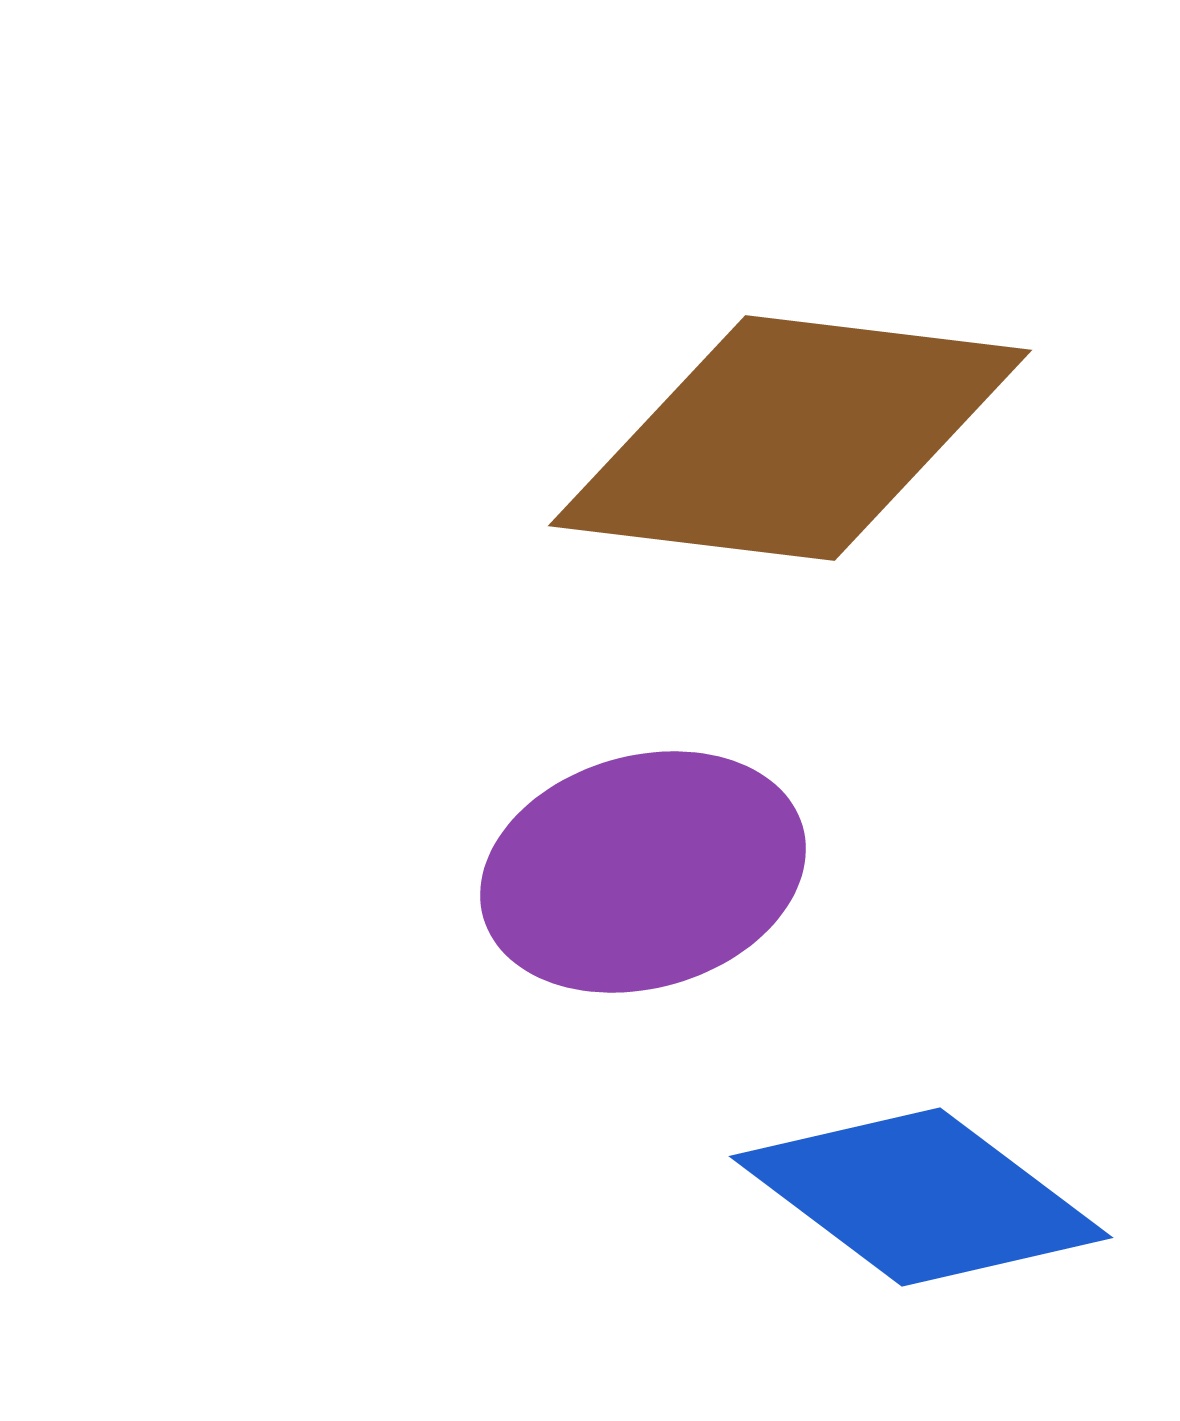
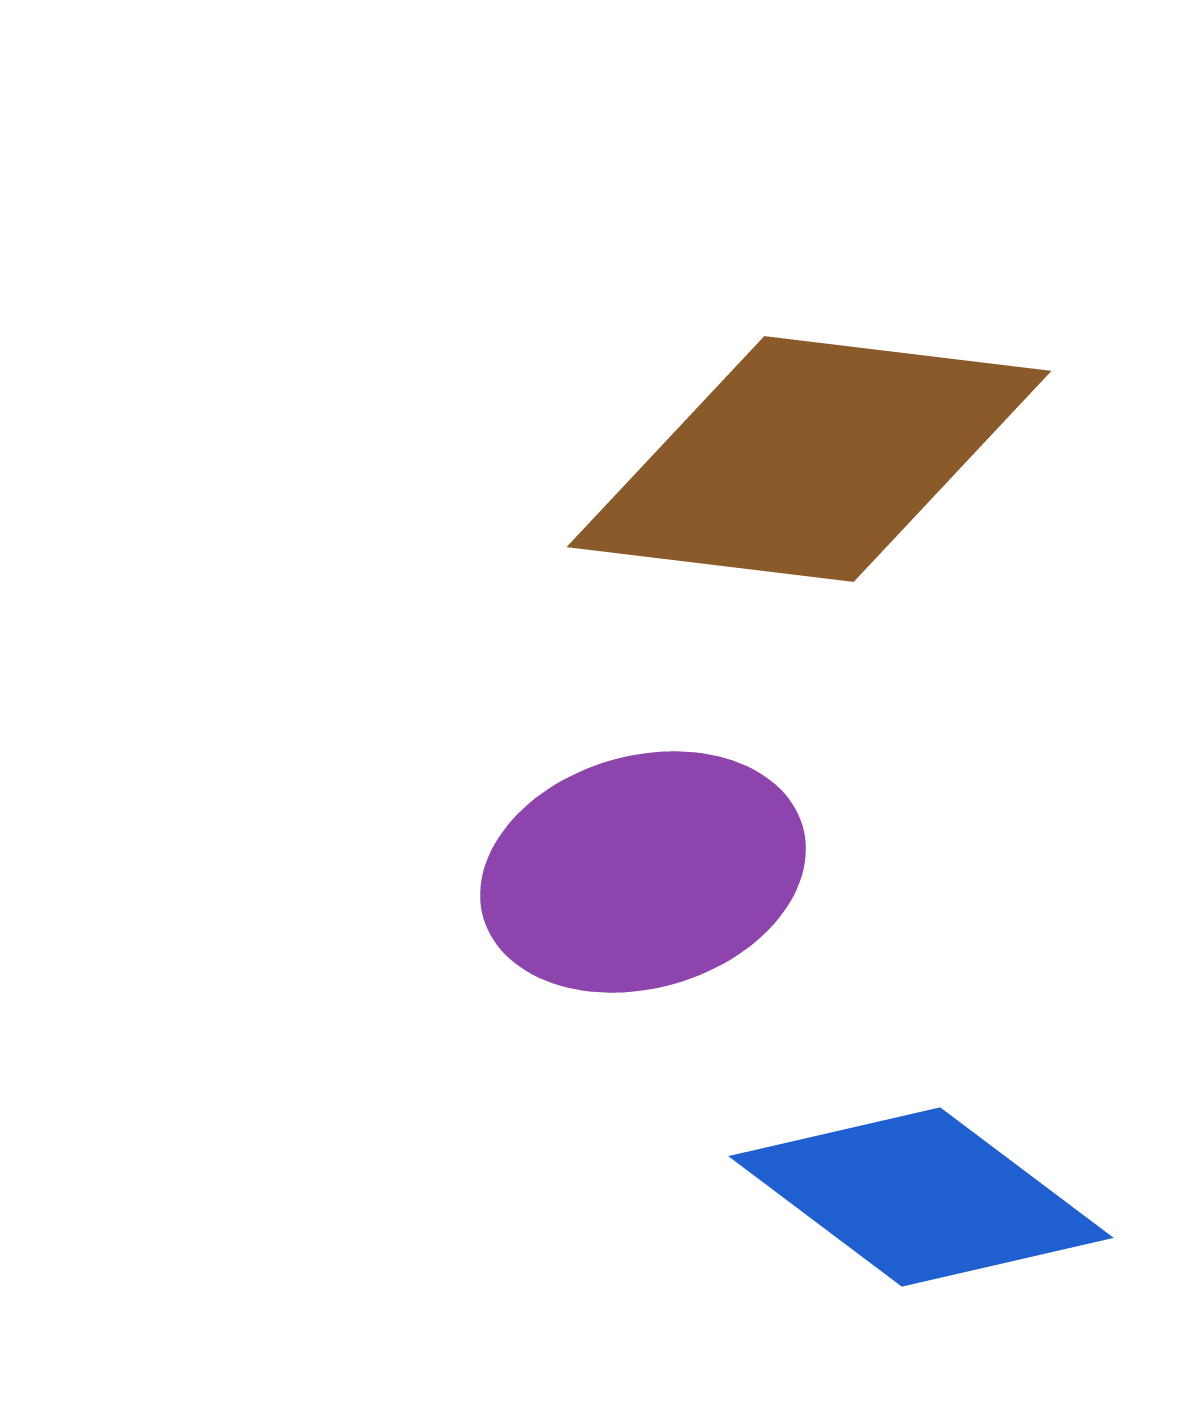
brown diamond: moved 19 px right, 21 px down
